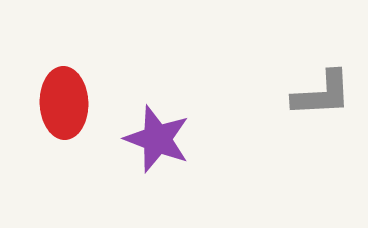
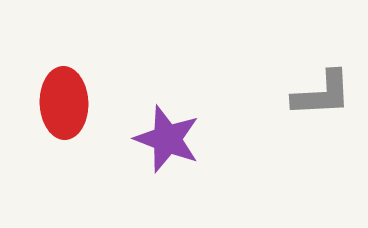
purple star: moved 10 px right
